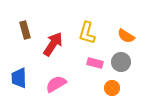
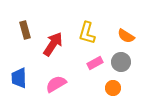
pink rectangle: rotated 42 degrees counterclockwise
orange circle: moved 1 px right
